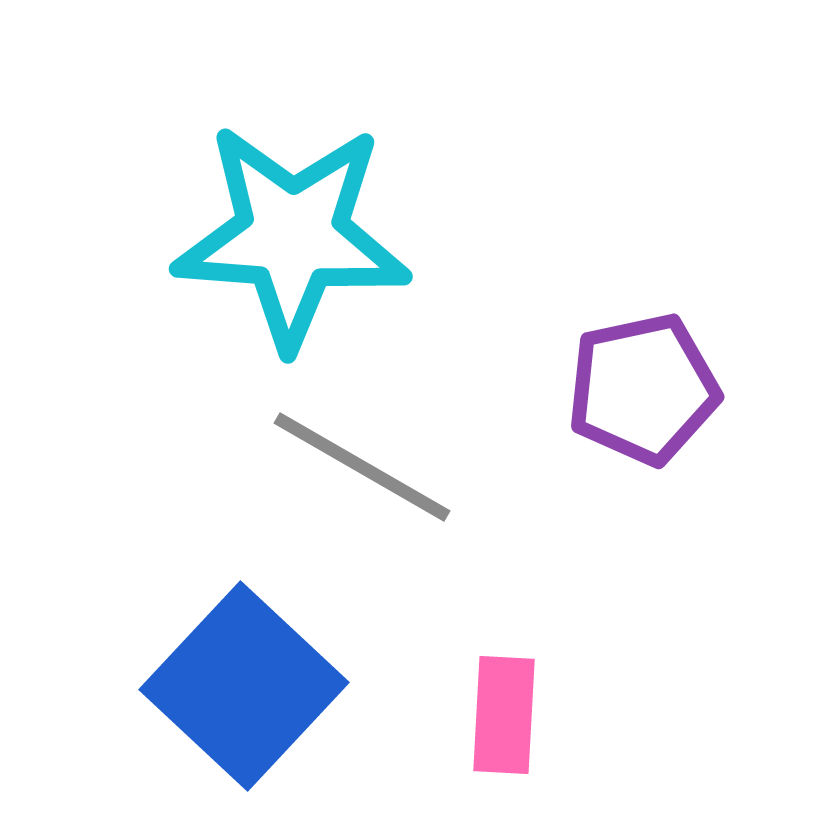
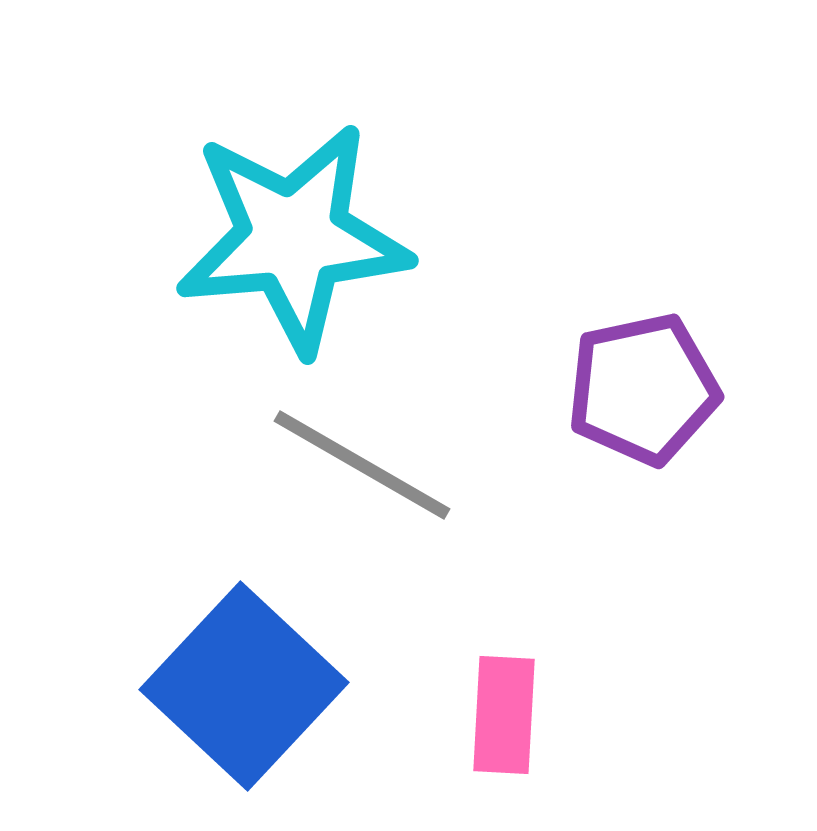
cyan star: moved 1 px right, 2 px down; rotated 9 degrees counterclockwise
gray line: moved 2 px up
